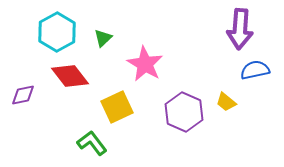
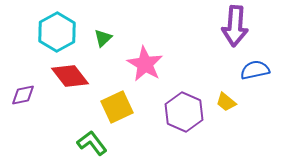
purple arrow: moved 5 px left, 3 px up
